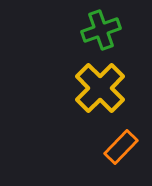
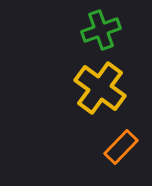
yellow cross: rotated 9 degrees counterclockwise
